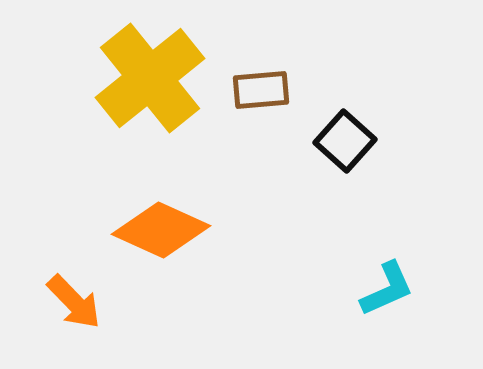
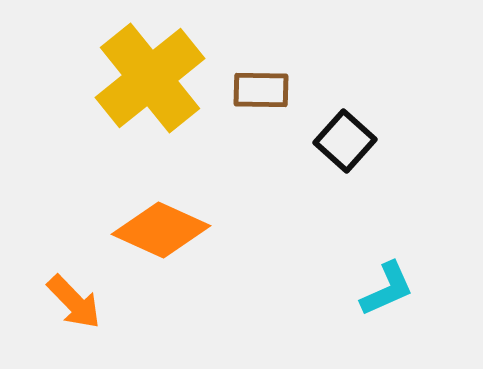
brown rectangle: rotated 6 degrees clockwise
